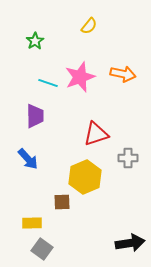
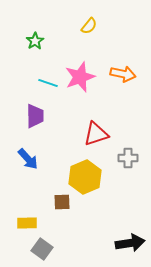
yellow rectangle: moved 5 px left
